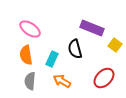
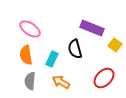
orange arrow: moved 1 px left, 1 px down
